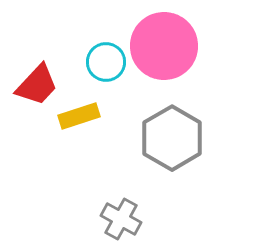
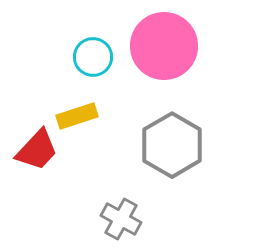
cyan circle: moved 13 px left, 5 px up
red trapezoid: moved 65 px down
yellow rectangle: moved 2 px left
gray hexagon: moved 7 px down
